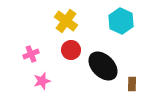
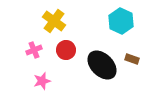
yellow cross: moved 12 px left
red circle: moved 5 px left
pink cross: moved 3 px right, 4 px up
black ellipse: moved 1 px left, 1 px up
brown rectangle: moved 25 px up; rotated 72 degrees counterclockwise
